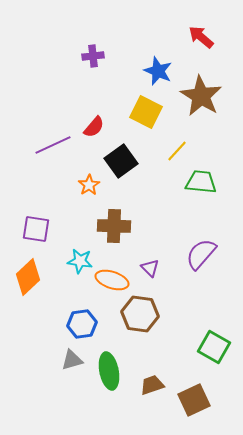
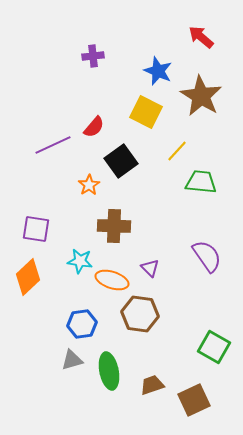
purple semicircle: moved 6 px right, 2 px down; rotated 104 degrees clockwise
